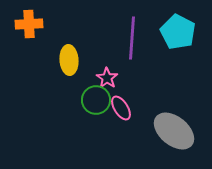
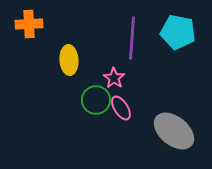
cyan pentagon: rotated 16 degrees counterclockwise
pink star: moved 7 px right
